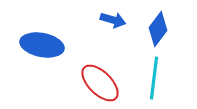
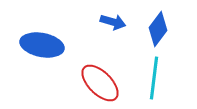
blue arrow: moved 2 px down
